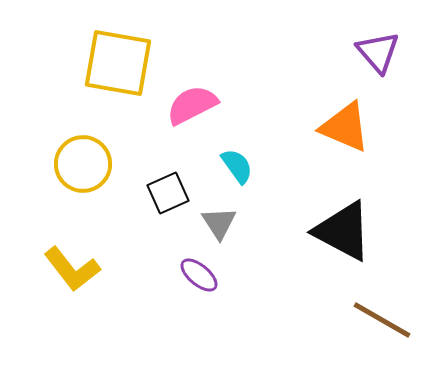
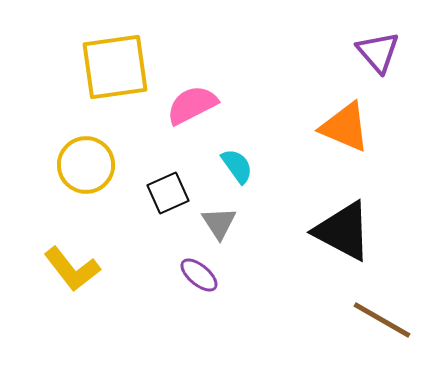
yellow square: moved 3 px left, 4 px down; rotated 18 degrees counterclockwise
yellow circle: moved 3 px right, 1 px down
